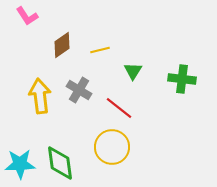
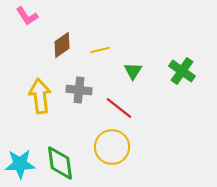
green cross: moved 8 px up; rotated 28 degrees clockwise
gray cross: rotated 25 degrees counterclockwise
